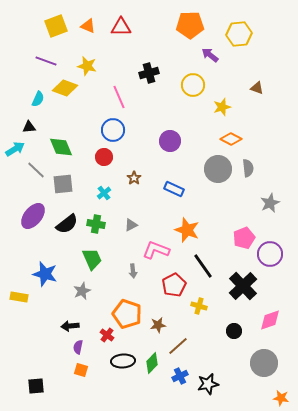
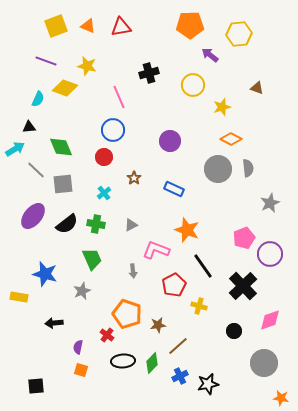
red triangle at (121, 27): rotated 10 degrees counterclockwise
black arrow at (70, 326): moved 16 px left, 3 px up
